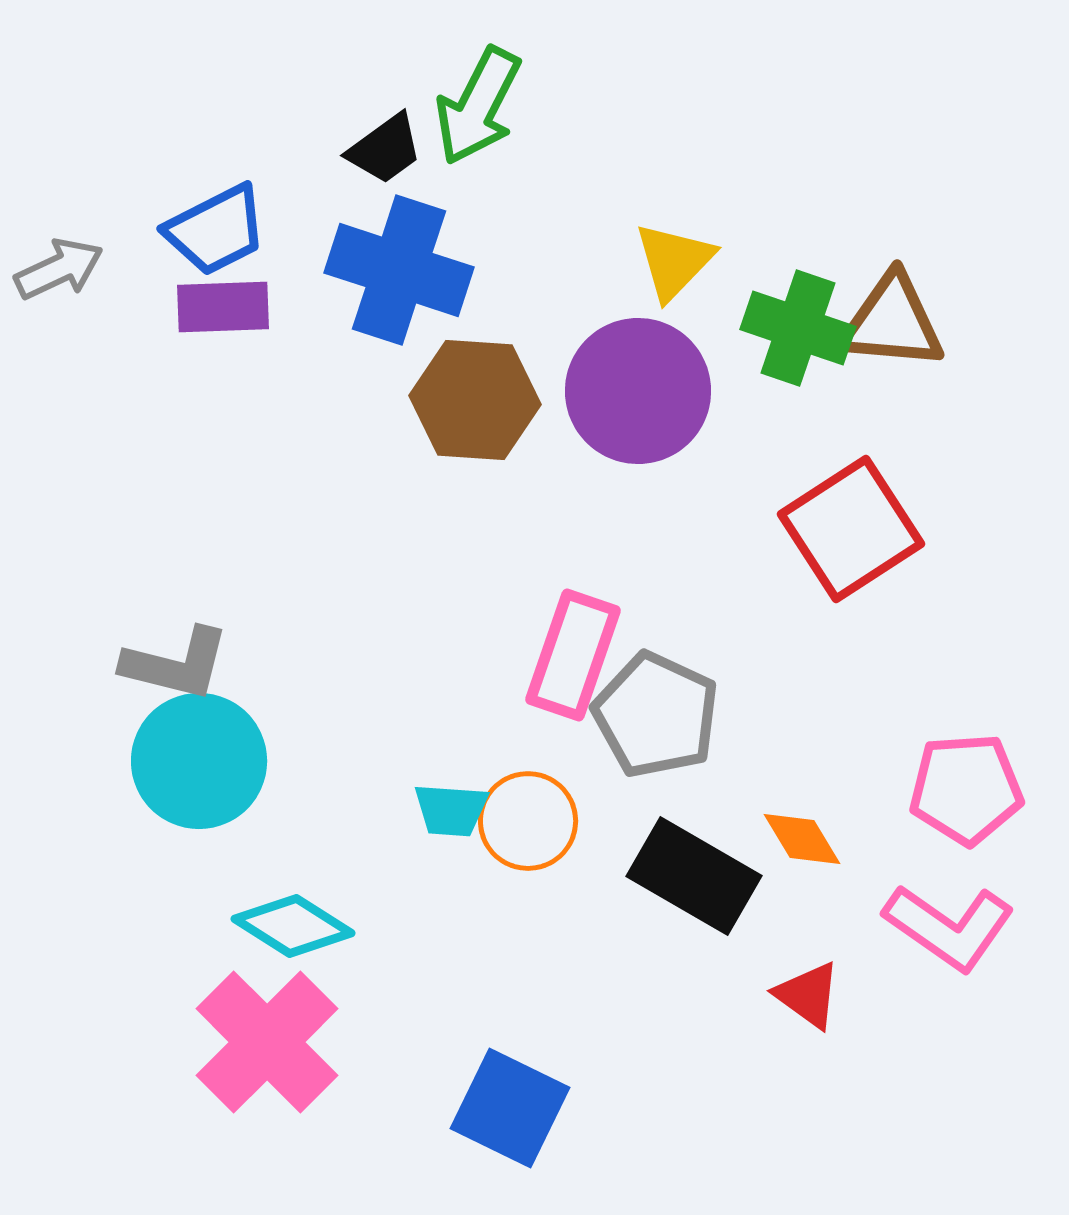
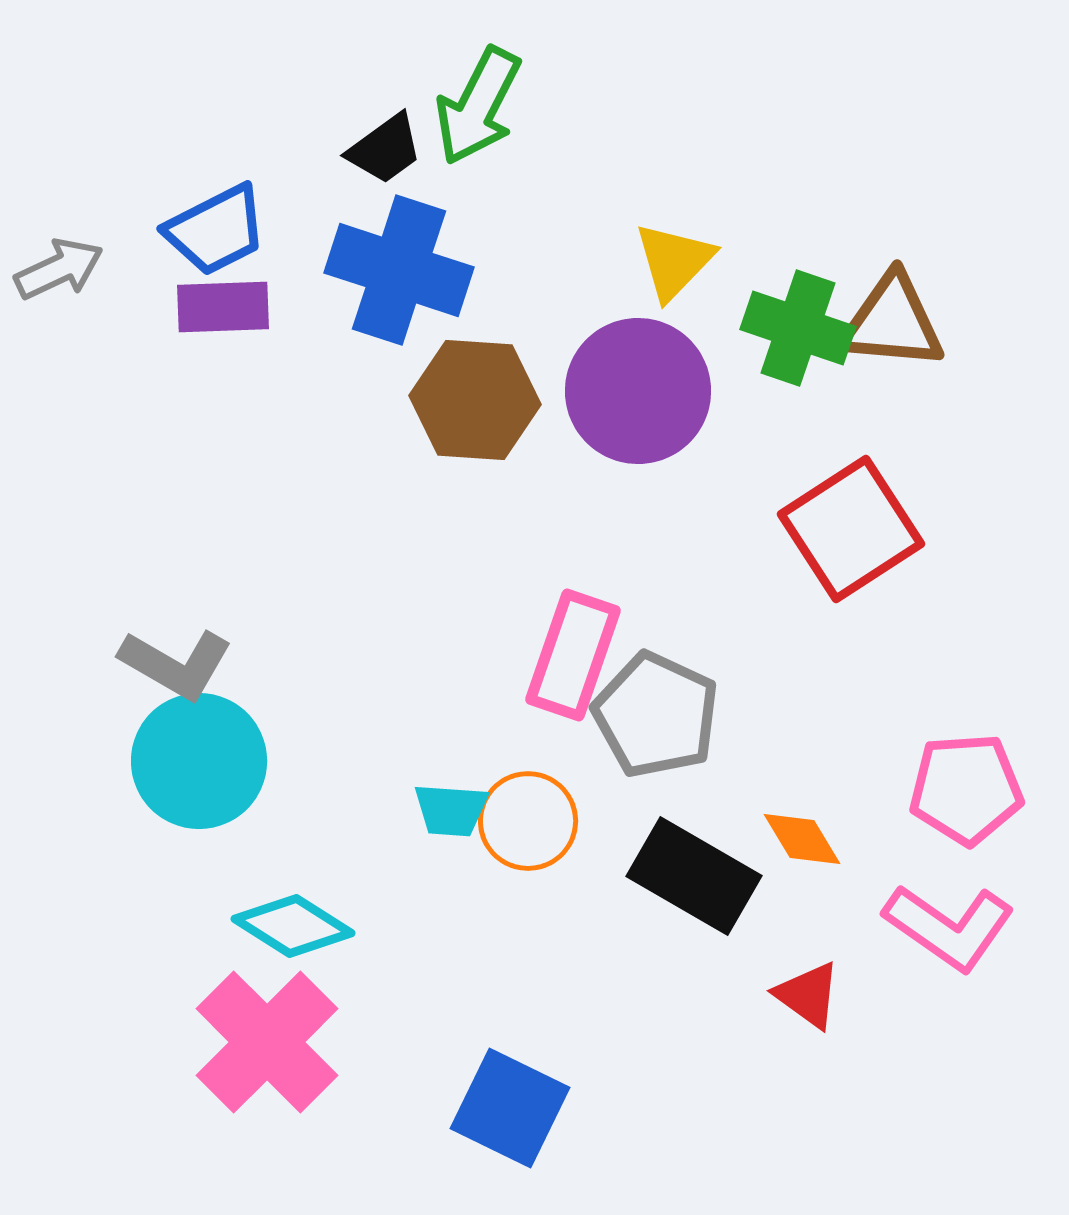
gray L-shape: rotated 16 degrees clockwise
